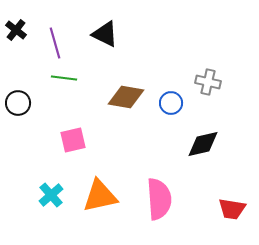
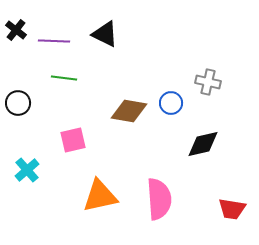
purple line: moved 1 px left, 2 px up; rotated 72 degrees counterclockwise
brown diamond: moved 3 px right, 14 px down
cyan cross: moved 24 px left, 25 px up
